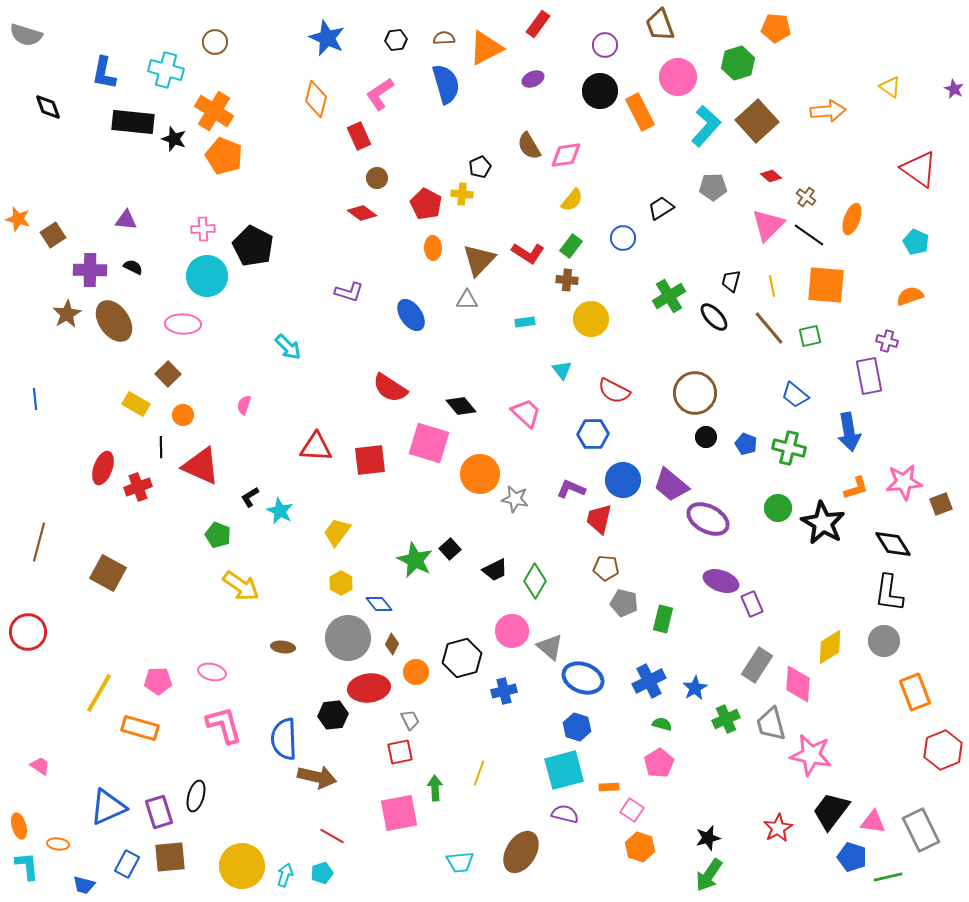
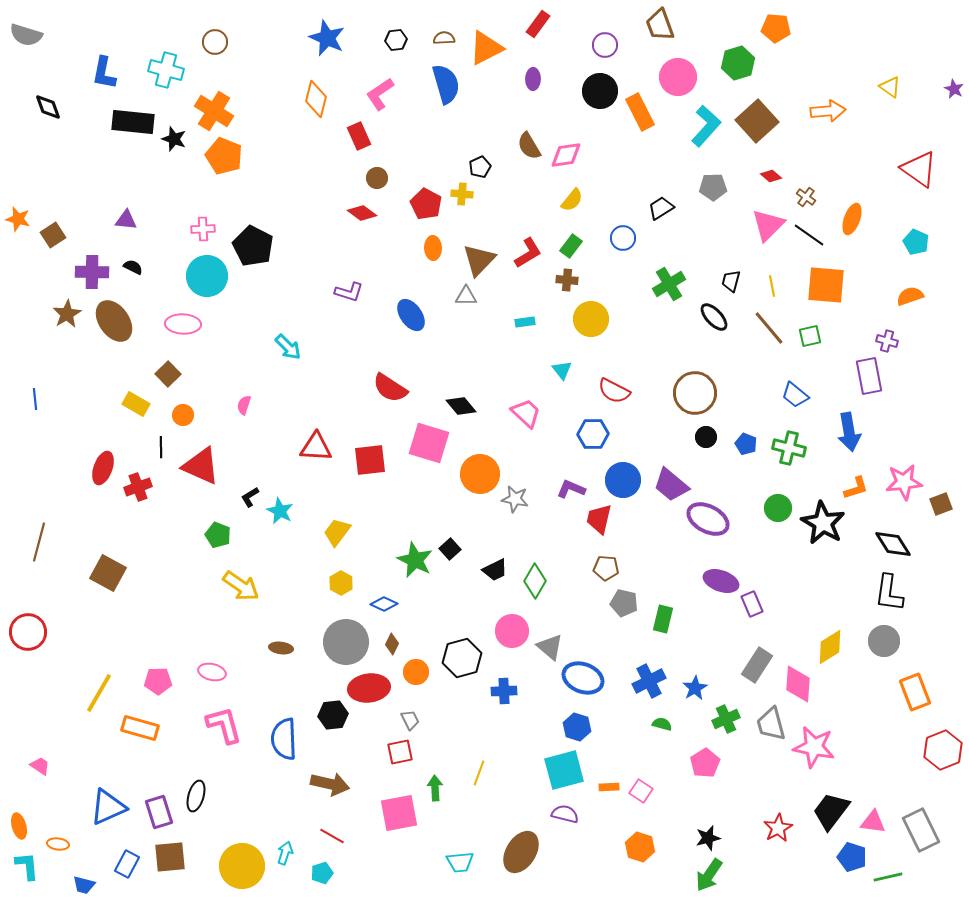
purple ellipse at (533, 79): rotated 65 degrees counterclockwise
red L-shape at (528, 253): rotated 64 degrees counterclockwise
purple cross at (90, 270): moved 2 px right, 2 px down
green cross at (669, 296): moved 12 px up
gray triangle at (467, 300): moved 1 px left, 4 px up
blue diamond at (379, 604): moved 5 px right; rotated 28 degrees counterclockwise
gray circle at (348, 638): moved 2 px left, 4 px down
brown ellipse at (283, 647): moved 2 px left, 1 px down
blue cross at (504, 691): rotated 10 degrees clockwise
pink star at (811, 755): moved 3 px right, 8 px up
pink pentagon at (659, 763): moved 46 px right
brown arrow at (317, 777): moved 13 px right, 7 px down
pink square at (632, 810): moved 9 px right, 19 px up
cyan arrow at (285, 875): moved 22 px up
